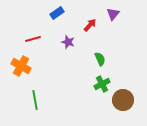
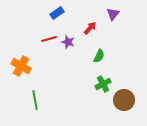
red arrow: moved 3 px down
red line: moved 16 px right
green semicircle: moved 1 px left, 3 px up; rotated 48 degrees clockwise
green cross: moved 1 px right
brown circle: moved 1 px right
